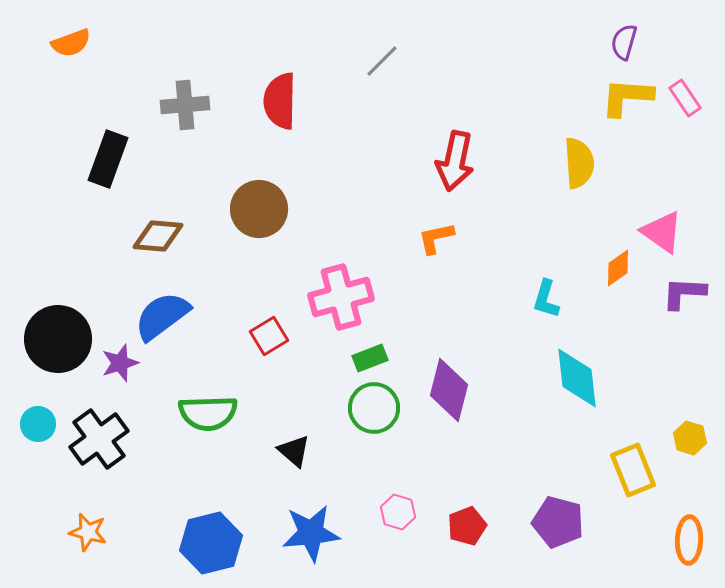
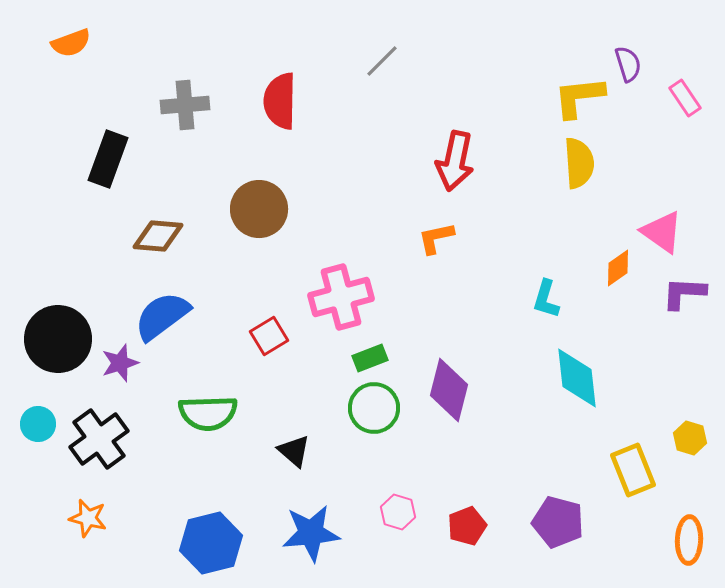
purple semicircle: moved 4 px right, 22 px down; rotated 147 degrees clockwise
yellow L-shape: moved 48 px left; rotated 10 degrees counterclockwise
orange star: moved 14 px up
